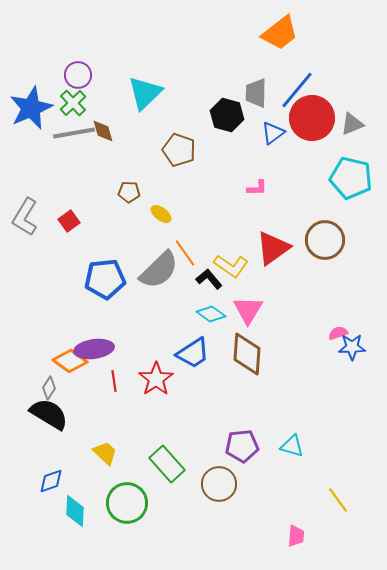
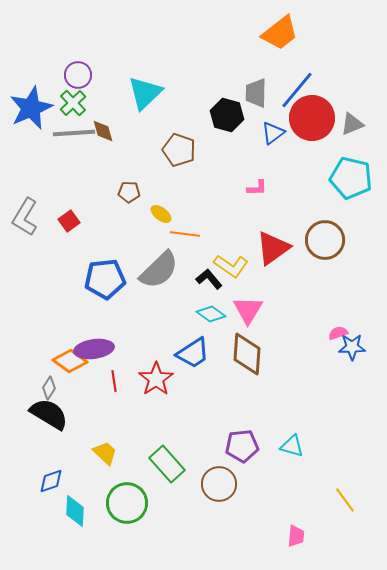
gray line at (74, 133): rotated 6 degrees clockwise
orange line at (185, 253): moved 19 px up; rotated 48 degrees counterclockwise
yellow line at (338, 500): moved 7 px right
